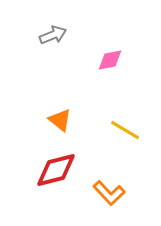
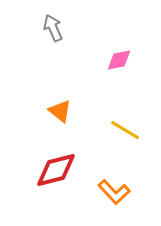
gray arrow: moved 7 px up; rotated 92 degrees counterclockwise
pink diamond: moved 9 px right
orange triangle: moved 9 px up
orange L-shape: moved 5 px right, 1 px up
